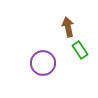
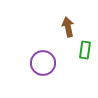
green rectangle: moved 5 px right; rotated 42 degrees clockwise
